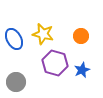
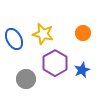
orange circle: moved 2 px right, 3 px up
purple hexagon: rotated 15 degrees clockwise
gray circle: moved 10 px right, 3 px up
